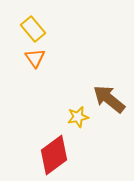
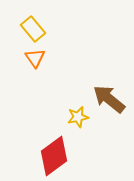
red diamond: moved 1 px down
